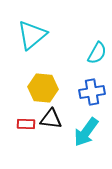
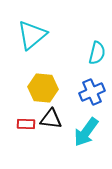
cyan semicircle: rotated 15 degrees counterclockwise
blue cross: rotated 15 degrees counterclockwise
